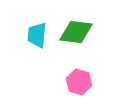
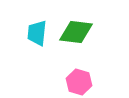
cyan trapezoid: moved 2 px up
